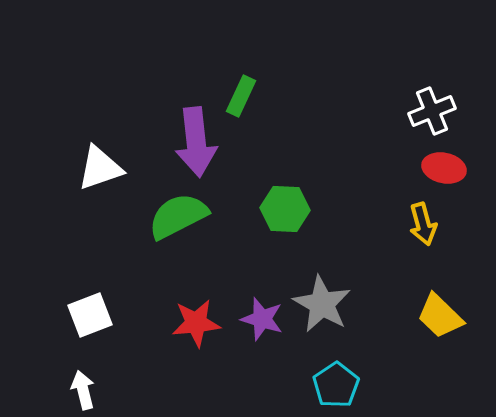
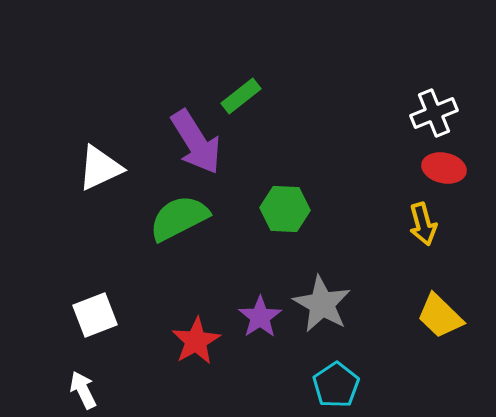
green rectangle: rotated 27 degrees clockwise
white cross: moved 2 px right, 2 px down
purple arrow: rotated 26 degrees counterclockwise
white triangle: rotated 6 degrees counterclockwise
green semicircle: moved 1 px right, 2 px down
white square: moved 5 px right
purple star: moved 2 px left, 2 px up; rotated 21 degrees clockwise
red star: moved 18 px down; rotated 24 degrees counterclockwise
white arrow: rotated 12 degrees counterclockwise
